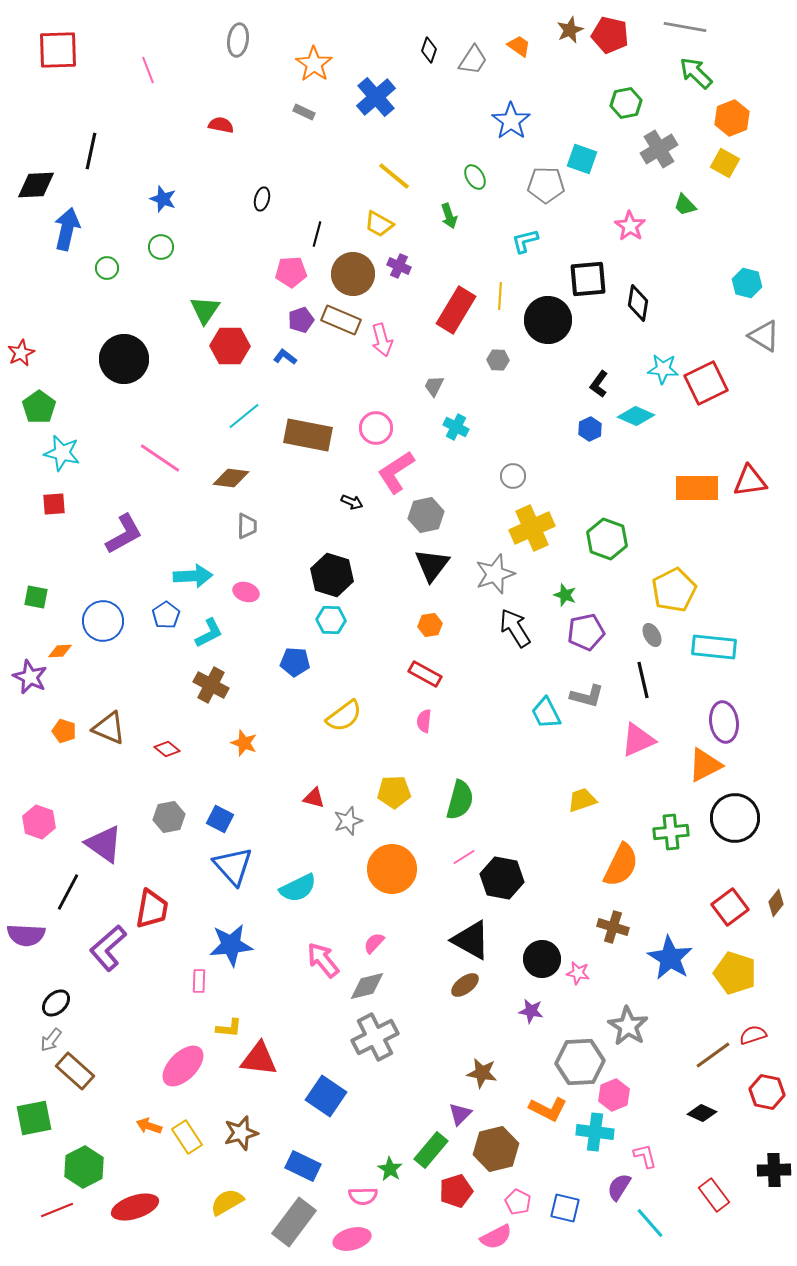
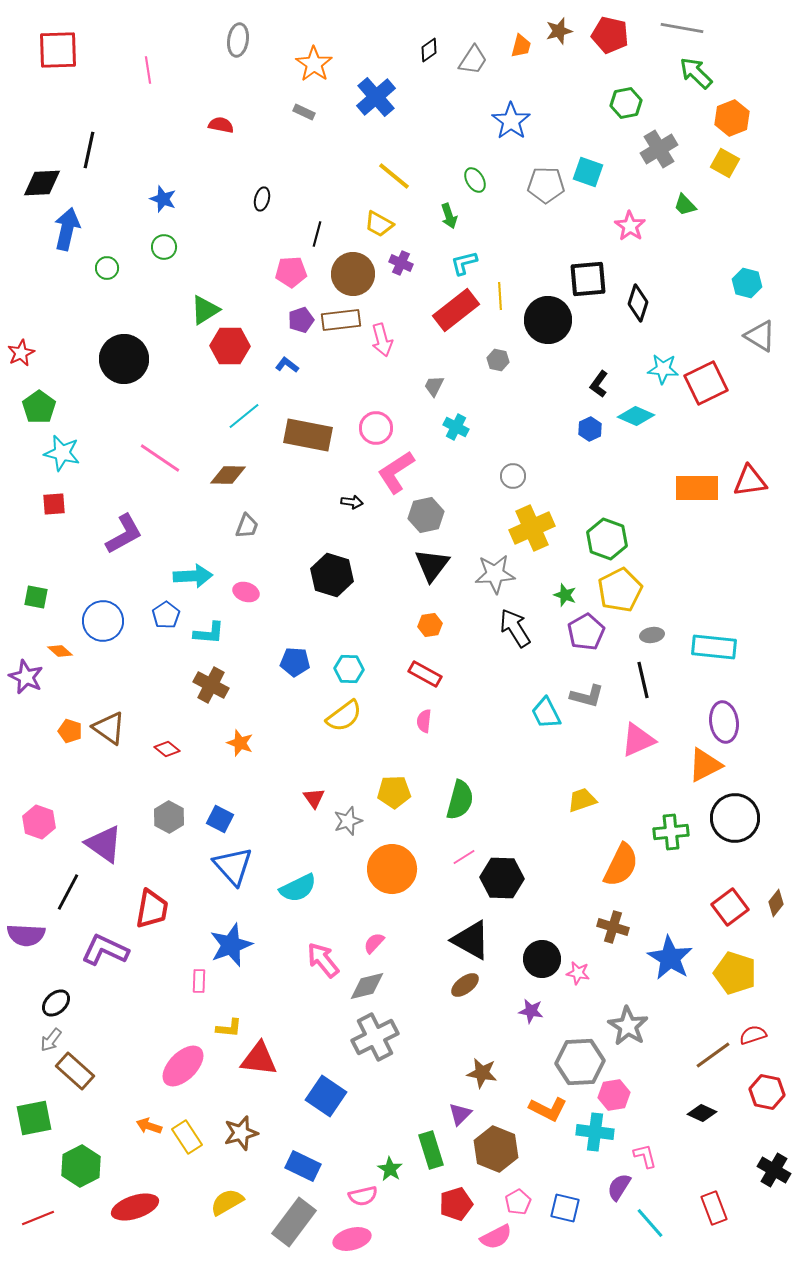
gray line at (685, 27): moved 3 px left, 1 px down
brown star at (570, 30): moved 11 px left, 1 px down; rotated 8 degrees clockwise
orange trapezoid at (519, 46): moved 2 px right; rotated 70 degrees clockwise
black diamond at (429, 50): rotated 35 degrees clockwise
pink line at (148, 70): rotated 12 degrees clockwise
black line at (91, 151): moved 2 px left, 1 px up
cyan square at (582, 159): moved 6 px right, 13 px down
green ellipse at (475, 177): moved 3 px down
black diamond at (36, 185): moved 6 px right, 2 px up
cyan L-shape at (525, 241): moved 61 px left, 22 px down
green circle at (161, 247): moved 3 px right
purple cross at (399, 266): moved 2 px right, 3 px up
yellow line at (500, 296): rotated 8 degrees counterclockwise
black diamond at (638, 303): rotated 9 degrees clockwise
green triangle at (205, 310): rotated 24 degrees clockwise
red rectangle at (456, 310): rotated 21 degrees clockwise
brown rectangle at (341, 320): rotated 30 degrees counterclockwise
gray triangle at (764, 336): moved 4 px left
blue L-shape at (285, 357): moved 2 px right, 8 px down
gray hexagon at (498, 360): rotated 10 degrees clockwise
brown diamond at (231, 478): moved 3 px left, 3 px up; rotated 6 degrees counterclockwise
black arrow at (352, 502): rotated 15 degrees counterclockwise
gray trapezoid at (247, 526): rotated 20 degrees clockwise
gray star at (495, 574): rotated 15 degrees clockwise
yellow pentagon at (674, 590): moved 54 px left
cyan hexagon at (331, 620): moved 18 px right, 49 px down
purple pentagon at (586, 632): rotated 18 degrees counterclockwise
cyan L-shape at (209, 633): rotated 32 degrees clockwise
gray ellipse at (652, 635): rotated 70 degrees counterclockwise
orange diamond at (60, 651): rotated 45 degrees clockwise
purple star at (30, 677): moved 4 px left
brown triangle at (109, 728): rotated 12 degrees clockwise
orange pentagon at (64, 731): moved 6 px right
orange star at (244, 743): moved 4 px left
red triangle at (314, 798): rotated 40 degrees clockwise
gray hexagon at (169, 817): rotated 20 degrees counterclockwise
black hexagon at (502, 878): rotated 9 degrees counterclockwise
blue star at (231, 945): rotated 15 degrees counterclockwise
purple L-shape at (108, 948): moved 3 px left, 2 px down; rotated 66 degrees clockwise
pink hexagon at (614, 1095): rotated 12 degrees clockwise
brown hexagon at (496, 1149): rotated 24 degrees counterclockwise
green rectangle at (431, 1150): rotated 57 degrees counterclockwise
green hexagon at (84, 1167): moved 3 px left, 1 px up
black cross at (774, 1170): rotated 32 degrees clockwise
red pentagon at (456, 1191): moved 13 px down
red rectangle at (714, 1195): moved 13 px down; rotated 16 degrees clockwise
pink semicircle at (363, 1196): rotated 12 degrees counterclockwise
pink pentagon at (518, 1202): rotated 15 degrees clockwise
red line at (57, 1210): moved 19 px left, 8 px down
